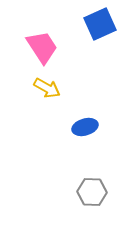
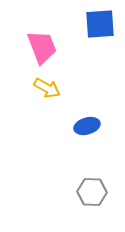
blue square: rotated 20 degrees clockwise
pink trapezoid: rotated 12 degrees clockwise
blue ellipse: moved 2 px right, 1 px up
